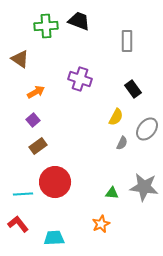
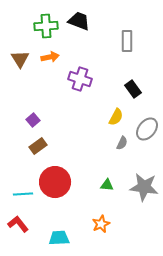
brown triangle: rotated 24 degrees clockwise
orange arrow: moved 14 px right, 35 px up; rotated 18 degrees clockwise
green triangle: moved 5 px left, 8 px up
cyan trapezoid: moved 5 px right
